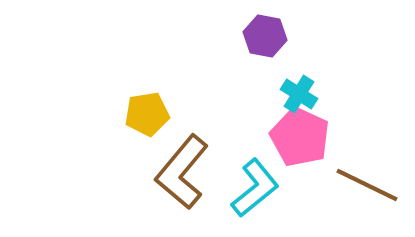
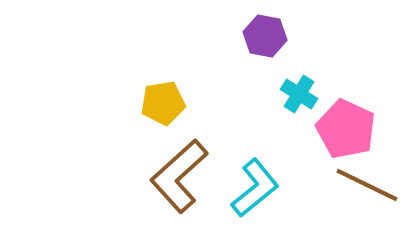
yellow pentagon: moved 16 px right, 11 px up
pink pentagon: moved 46 px right, 8 px up
brown L-shape: moved 3 px left, 4 px down; rotated 8 degrees clockwise
